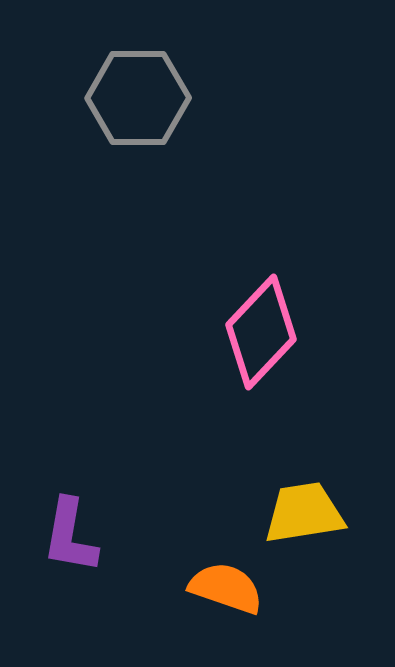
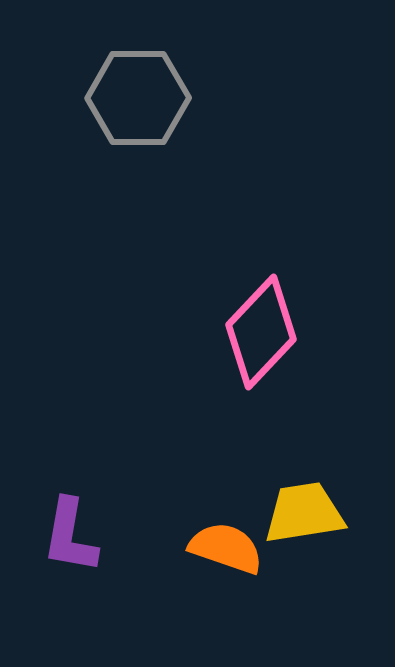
orange semicircle: moved 40 px up
